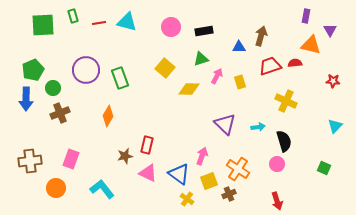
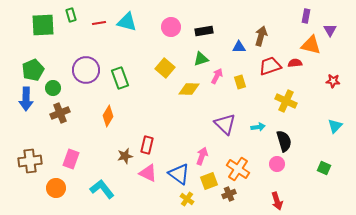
green rectangle at (73, 16): moved 2 px left, 1 px up
